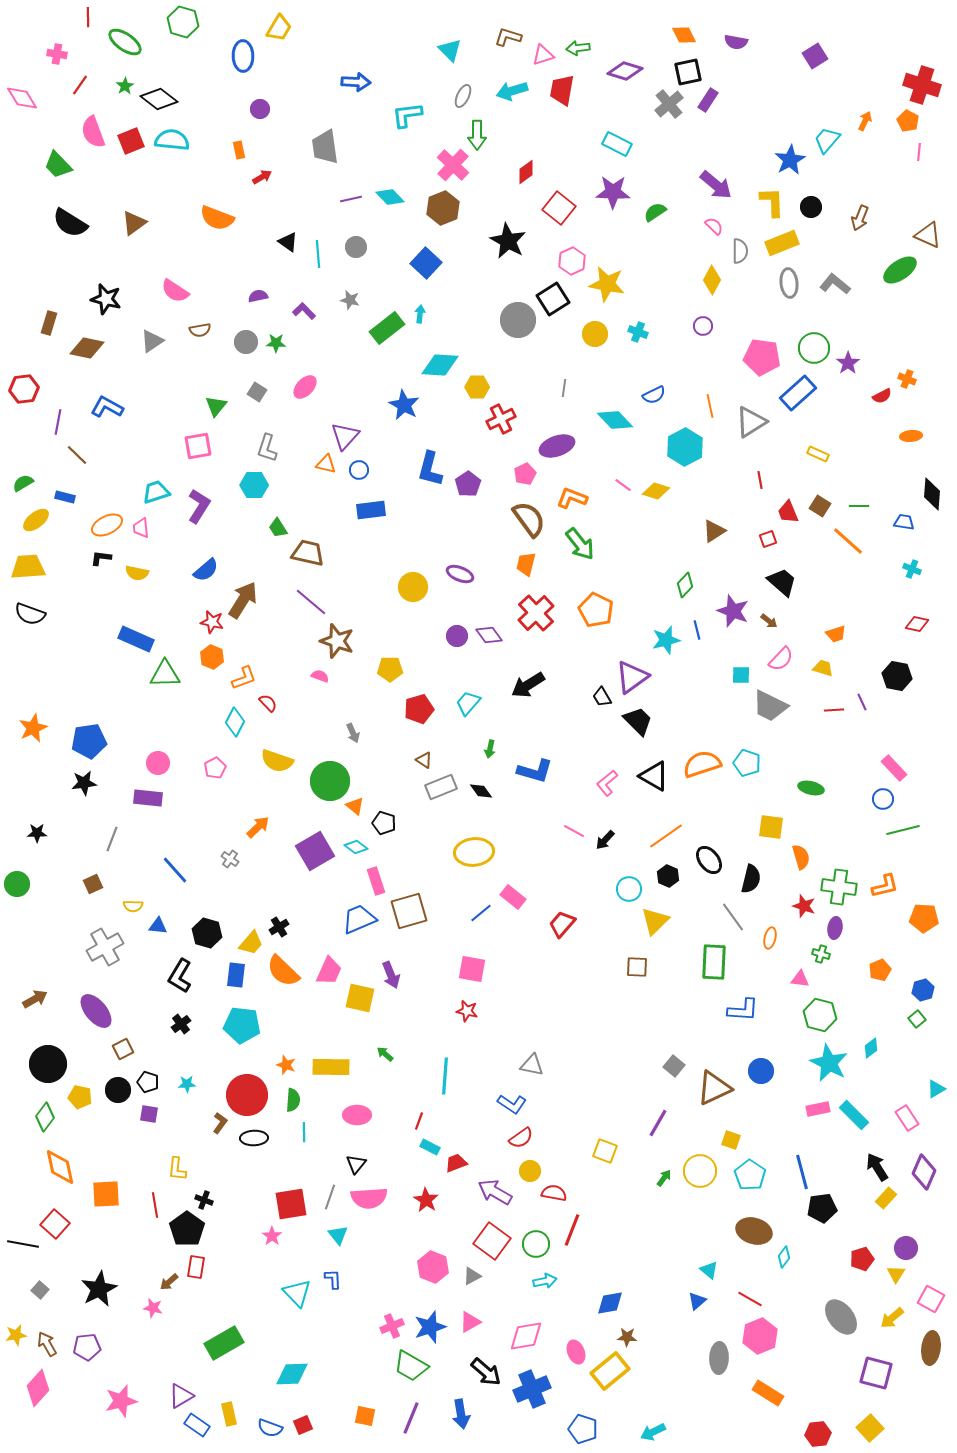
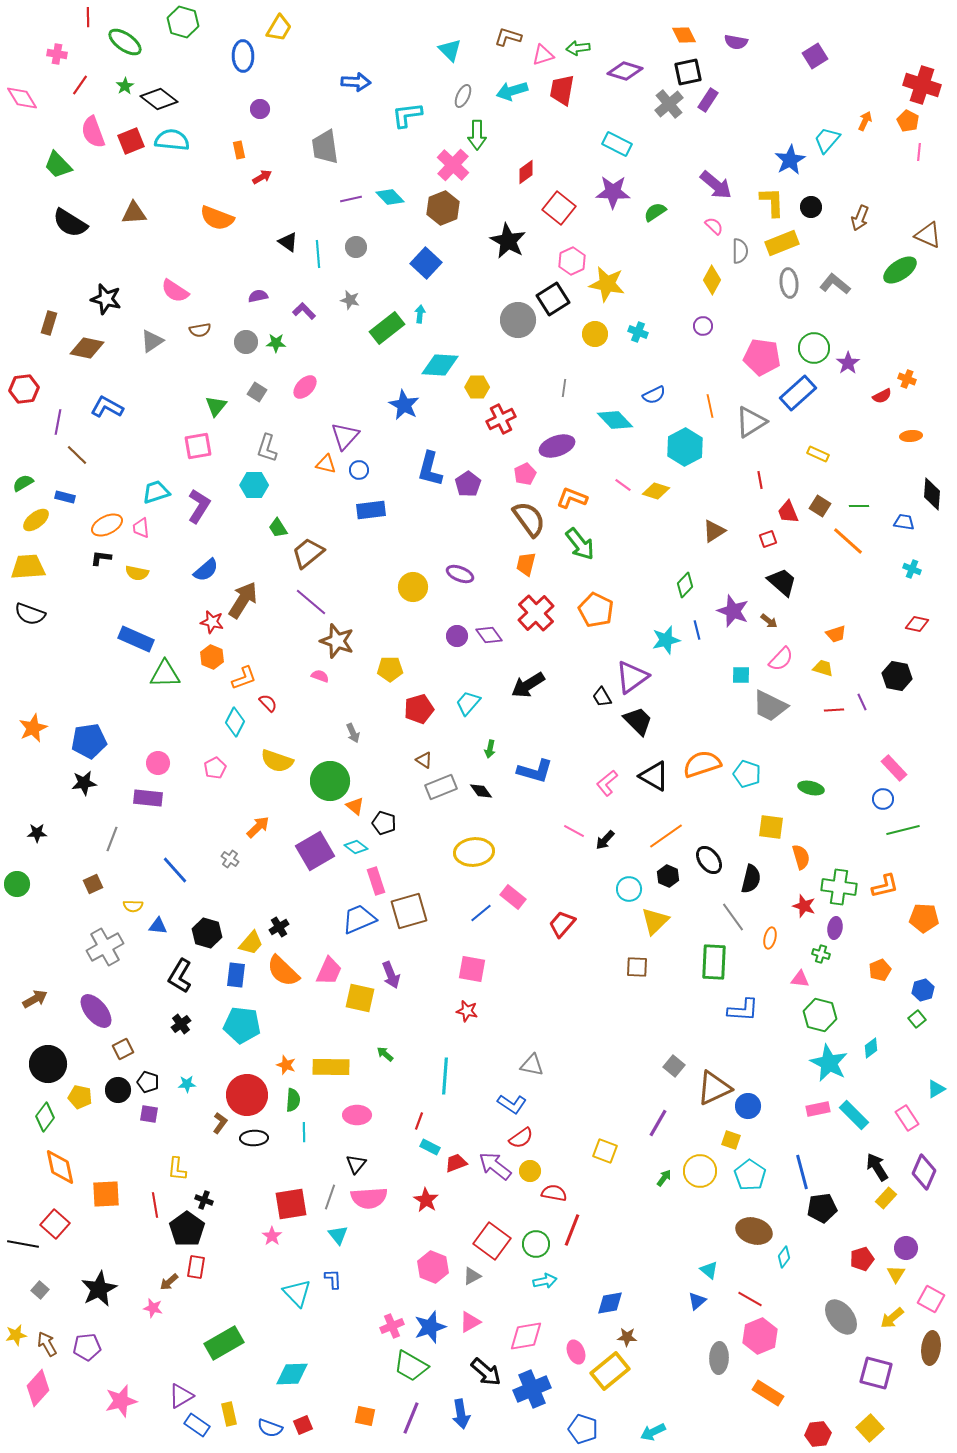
brown triangle at (134, 223): moved 10 px up; rotated 32 degrees clockwise
brown trapezoid at (308, 553): rotated 52 degrees counterclockwise
cyan pentagon at (747, 763): moved 11 px down
blue circle at (761, 1071): moved 13 px left, 35 px down
purple arrow at (495, 1192): moved 26 px up; rotated 8 degrees clockwise
